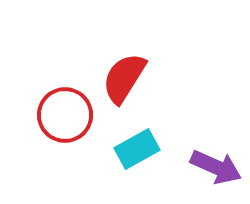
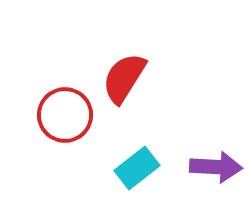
cyan rectangle: moved 19 px down; rotated 9 degrees counterclockwise
purple arrow: rotated 21 degrees counterclockwise
